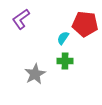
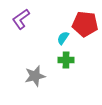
green cross: moved 1 px right, 1 px up
gray star: moved 2 px down; rotated 15 degrees clockwise
